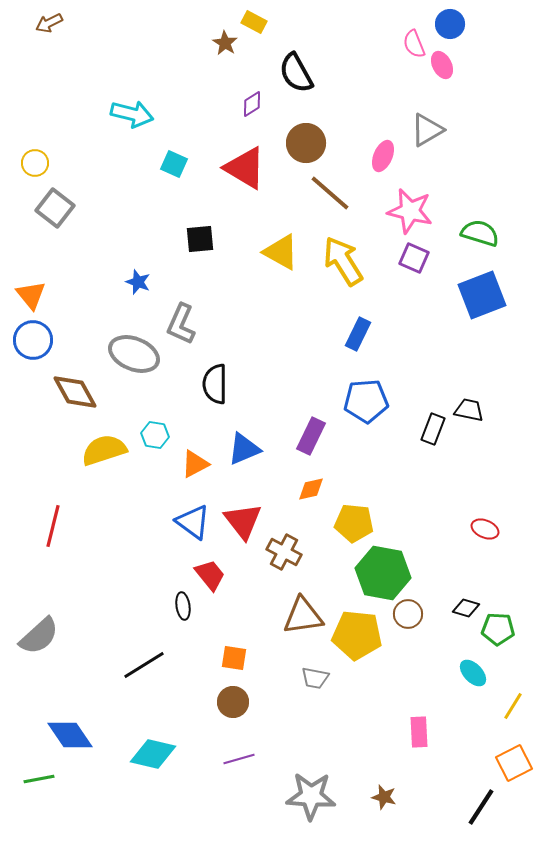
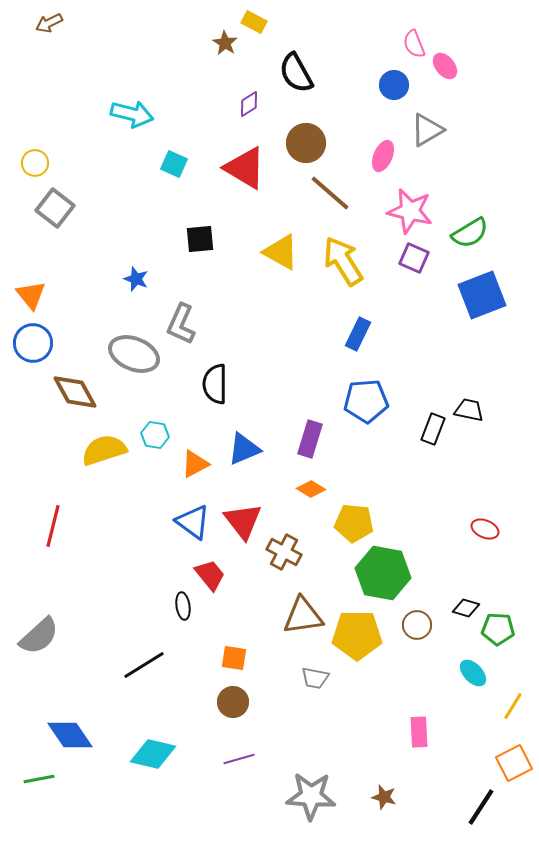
blue circle at (450, 24): moved 56 px left, 61 px down
pink ellipse at (442, 65): moved 3 px right, 1 px down; rotated 12 degrees counterclockwise
purple diamond at (252, 104): moved 3 px left
green semicircle at (480, 233): moved 10 px left; rotated 132 degrees clockwise
blue star at (138, 282): moved 2 px left, 3 px up
blue circle at (33, 340): moved 3 px down
purple rectangle at (311, 436): moved 1 px left, 3 px down; rotated 9 degrees counterclockwise
orange diamond at (311, 489): rotated 44 degrees clockwise
brown circle at (408, 614): moved 9 px right, 11 px down
yellow pentagon at (357, 635): rotated 6 degrees counterclockwise
